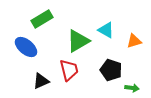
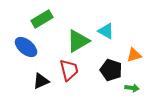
cyan triangle: moved 1 px down
orange triangle: moved 14 px down
